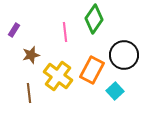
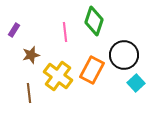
green diamond: moved 2 px down; rotated 16 degrees counterclockwise
cyan square: moved 21 px right, 8 px up
